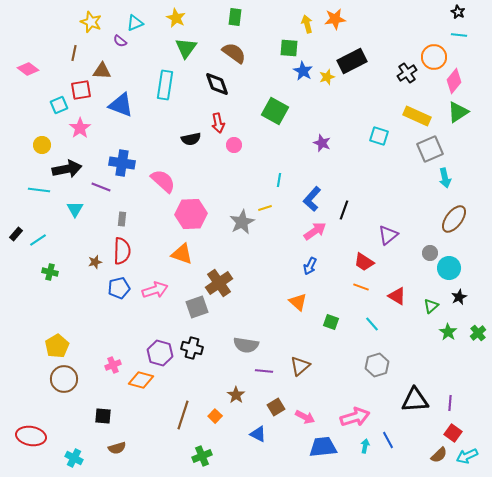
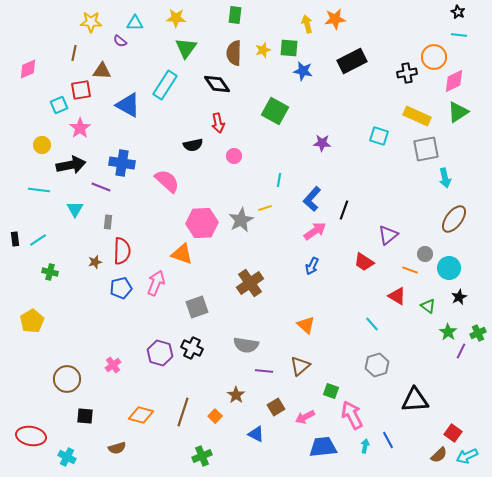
green rectangle at (235, 17): moved 2 px up
yellow star at (176, 18): rotated 24 degrees counterclockwise
yellow star at (91, 22): rotated 20 degrees counterclockwise
cyan triangle at (135, 23): rotated 24 degrees clockwise
brown semicircle at (234, 53): rotated 125 degrees counterclockwise
pink diamond at (28, 69): rotated 60 degrees counterclockwise
blue star at (303, 71): rotated 18 degrees counterclockwise
black cross at (407, 73): rotated 24 degrees clockwise
yellow star at (327, 77): moved 64 px left, 27 px up
pink diamond at (454, 81): rotated 25 degrees clockwise
black diamond at (217, 84): rotated 16 degrees counterclockwise
cyan rectangle at (165, 85): rotated 24 degrees clockwise
blue triangle at (121, 105): moved 7 px right; rotated 8 degrees clockwise
black semicircle at (191, 139): moved 2 px right, 6 px down
purple star at (322, 143): rotated 18 degrees counterclockwise
pink circle at (234, 145): moved 11 px down
gray square at (430, 149): moved 4 px left; rotated 12 degrees clockwise
black arrow at (67, 169): moved 4 px right, 4 px up
pink semicircle at (163, 181): moved 4 px right
pink hexagon at (191, 214): moved 11 px right, 9 px down
gray rectangle at (122, 219): moved 14 px left, 3 px down
gray star at (242, 222): moved 1 px left, 2 px up
black rectangle at (16, 234): moved 1 px left, 5 px down; rotated 48 degrees counterclockwise
gray circle at (430, 253): moved 5 px left, 1 px down
blue arrow at (310, 266): moved 2 px right
brown cross at (219, 283): moved 31 px right
orange line at (361, 287): moved 49 px right, 17 px up
blue pentagon at (119, 288): moved 2 px right
pink arrow at (155, 290): moved 1 px right, 7 px up; rotated 50 degrees counterclockwise
orange triangle at (298, 302): moved 8 px right, 23 px down
green triangle at (431, 306): moved 3 px left; rotated 42 degrees counterclockwise
green square at (331, 322): moved 69 px down
green cross at (478, 333): rotated 14 degrees clockwise
yellow pentagon at (57, 346): moved 25 px left, 25 px up
black cross at (192, 348): rotated 10 degrees clockwise
pink cross at (113, 365): rotated 14 degrees counterclockwise
brown circle at (64, 379): moved 3 px right
orange diamond at (141, 380): moved 35 px down
purple line at (450, 403): moved 11 px right, 52 px up; rotated 21 degrees clockwise
brown line at (183, 415): moved 3 px up
black square at (103, 416): moved 18 px left
pink arrow at (305, 417): rotated 126 degrees clockwise
pink arrow at (355, 417): moved 3 px left, 2 px up; rotated 100 degrees counterclockwise
blue triangle at (258, 434): moved 2 px left
cyan cross at (74, 458): moved 7 px left, 1 px up
